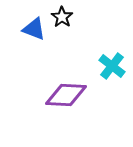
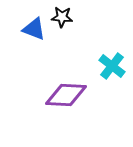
black star: rotated 30 degrees counterclockwise
